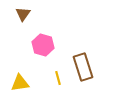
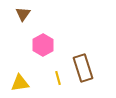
pink hexagon: rotated 15 degrees clockwise
brown rectangle: moved 1 px down
